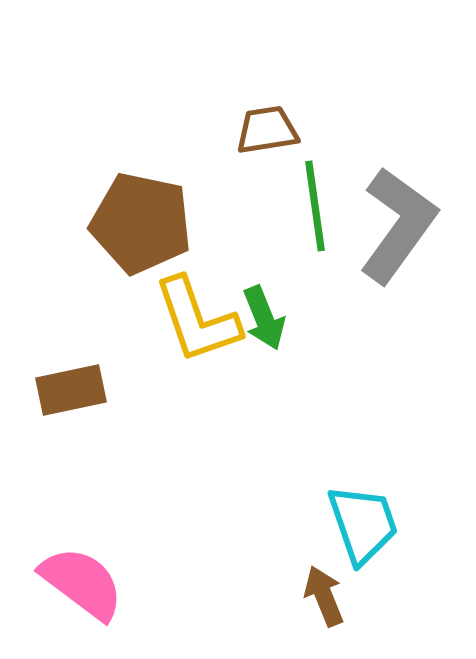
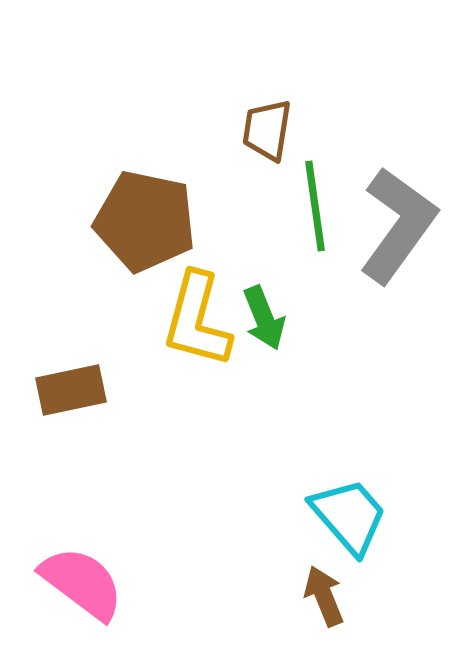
brown trapezoid: rotated 72 degrees counterclockwise
brown pentagon: moved 4 px right, 2 px up
yellow L-shape: rotated 34 degrees clockwise
cyan trapezoid: moved 14 px left, 8 px up; rotated 22 degrees counterclockwise
